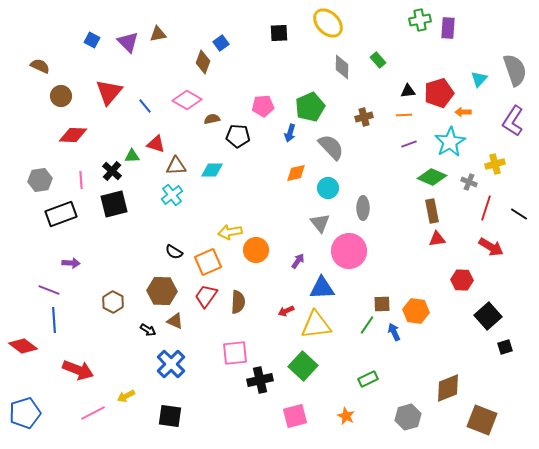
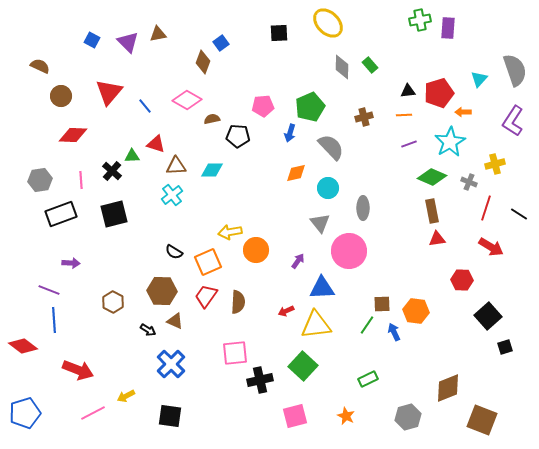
green rectangle at (378, 60): moved 8 px left, 5 px down
black square at (114, 204): moved 10 px down
